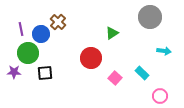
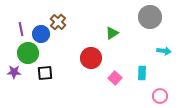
cyan rectangle: rotated 48 degrees clockwise
